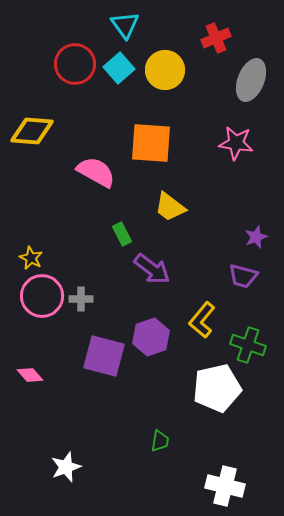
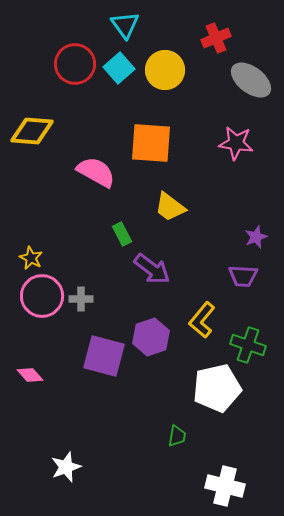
gray ellipse: rotated 75 degrees counterclockwise
purple trapezoid: rotated 12 degrees counterclockwise
green trapezoid: moved 17 px right, 5 px up
